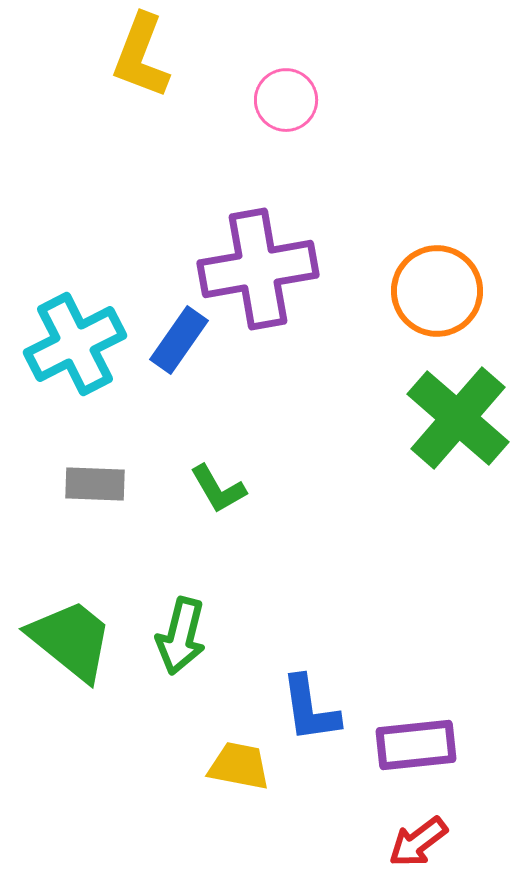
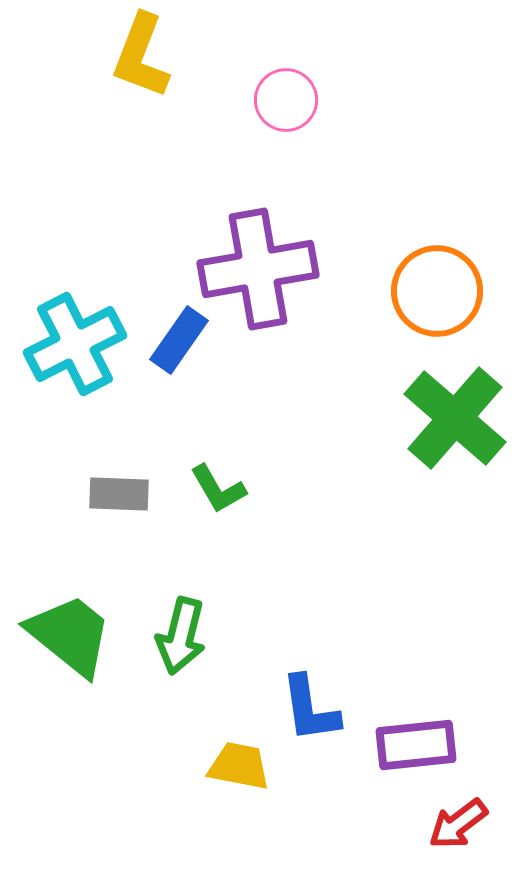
green cross: moved 3 px left
gray rectangle: moved 24 px right, 10 px down
green trapezoid: moved 1 px left, 5 px up
red arrow: moved 40 px right, 18 px up
